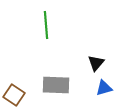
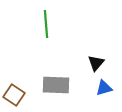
green line: moved 1 px up
